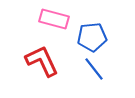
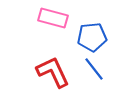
pink rectangle: moved 1 px left, 1 px up
red L-shape: moved 11 px right, 11 px down
